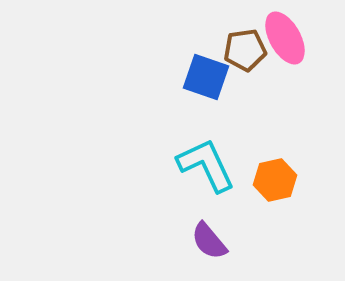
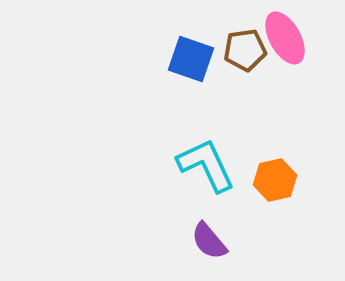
blue square: moved 15 px left, 18 px up
